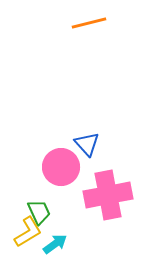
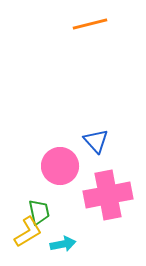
orange line: moved 1 px right, 1 px down
blue triangle: moved 9 px right, 3 px up
pink circle: moved 1 px left, 1 px up
green trapezoid: rotated 12 degrees clockwise
cyan arrow: moved 8 px right; rotated 25 degrees clockwise
